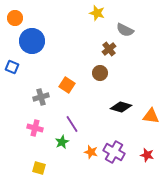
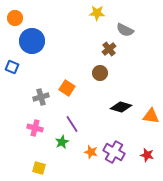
yellow star: rotated 14 degrees counterclockwise
orange square: moved 3 px down
